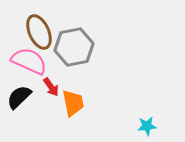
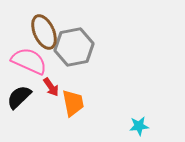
brown ellipse: moved 5 px right
cyan star: moved 8 px left
